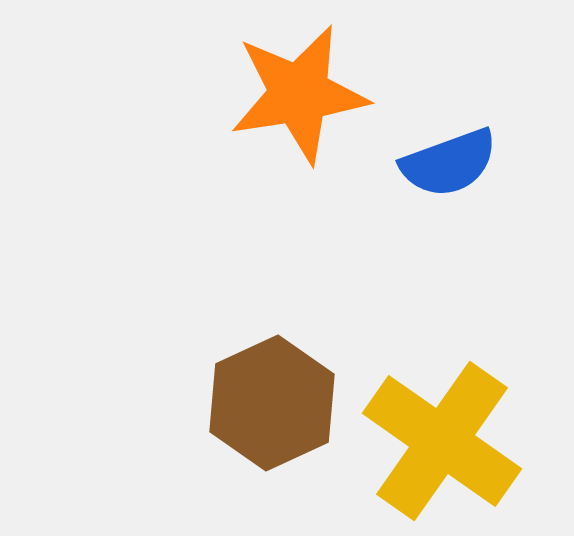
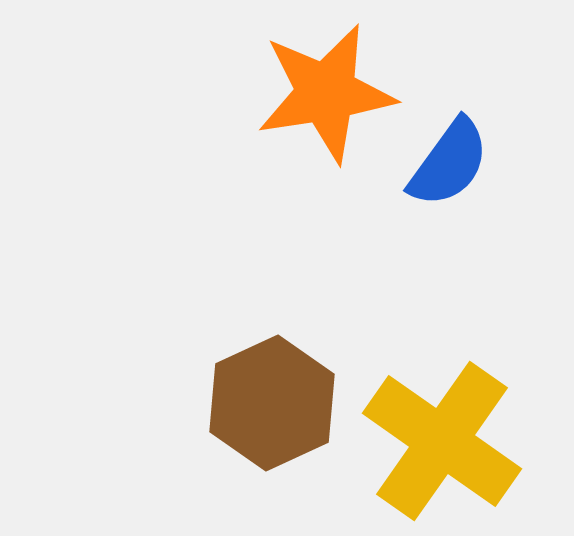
orange star: moved 27 px right, 1 px up
blue semicircle: rotated 34 degrees counterclockwise
